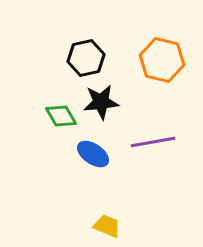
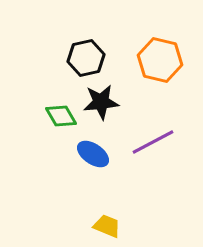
orange hexagon: moved 2 px left
purple line: rotated 18 degrees counterclockwise
